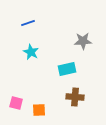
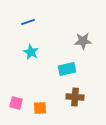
blue line: moved 1 px up
orange square: moved 1 px right, 2 px up
